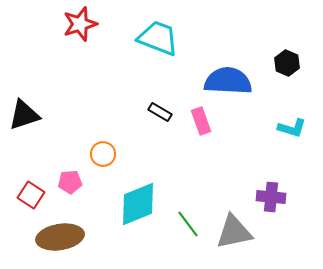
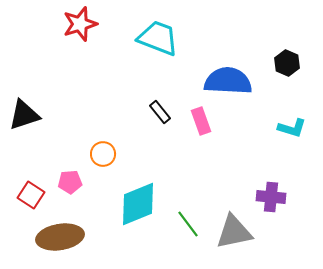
black rectangle: rotated 20 degrees clockwise
